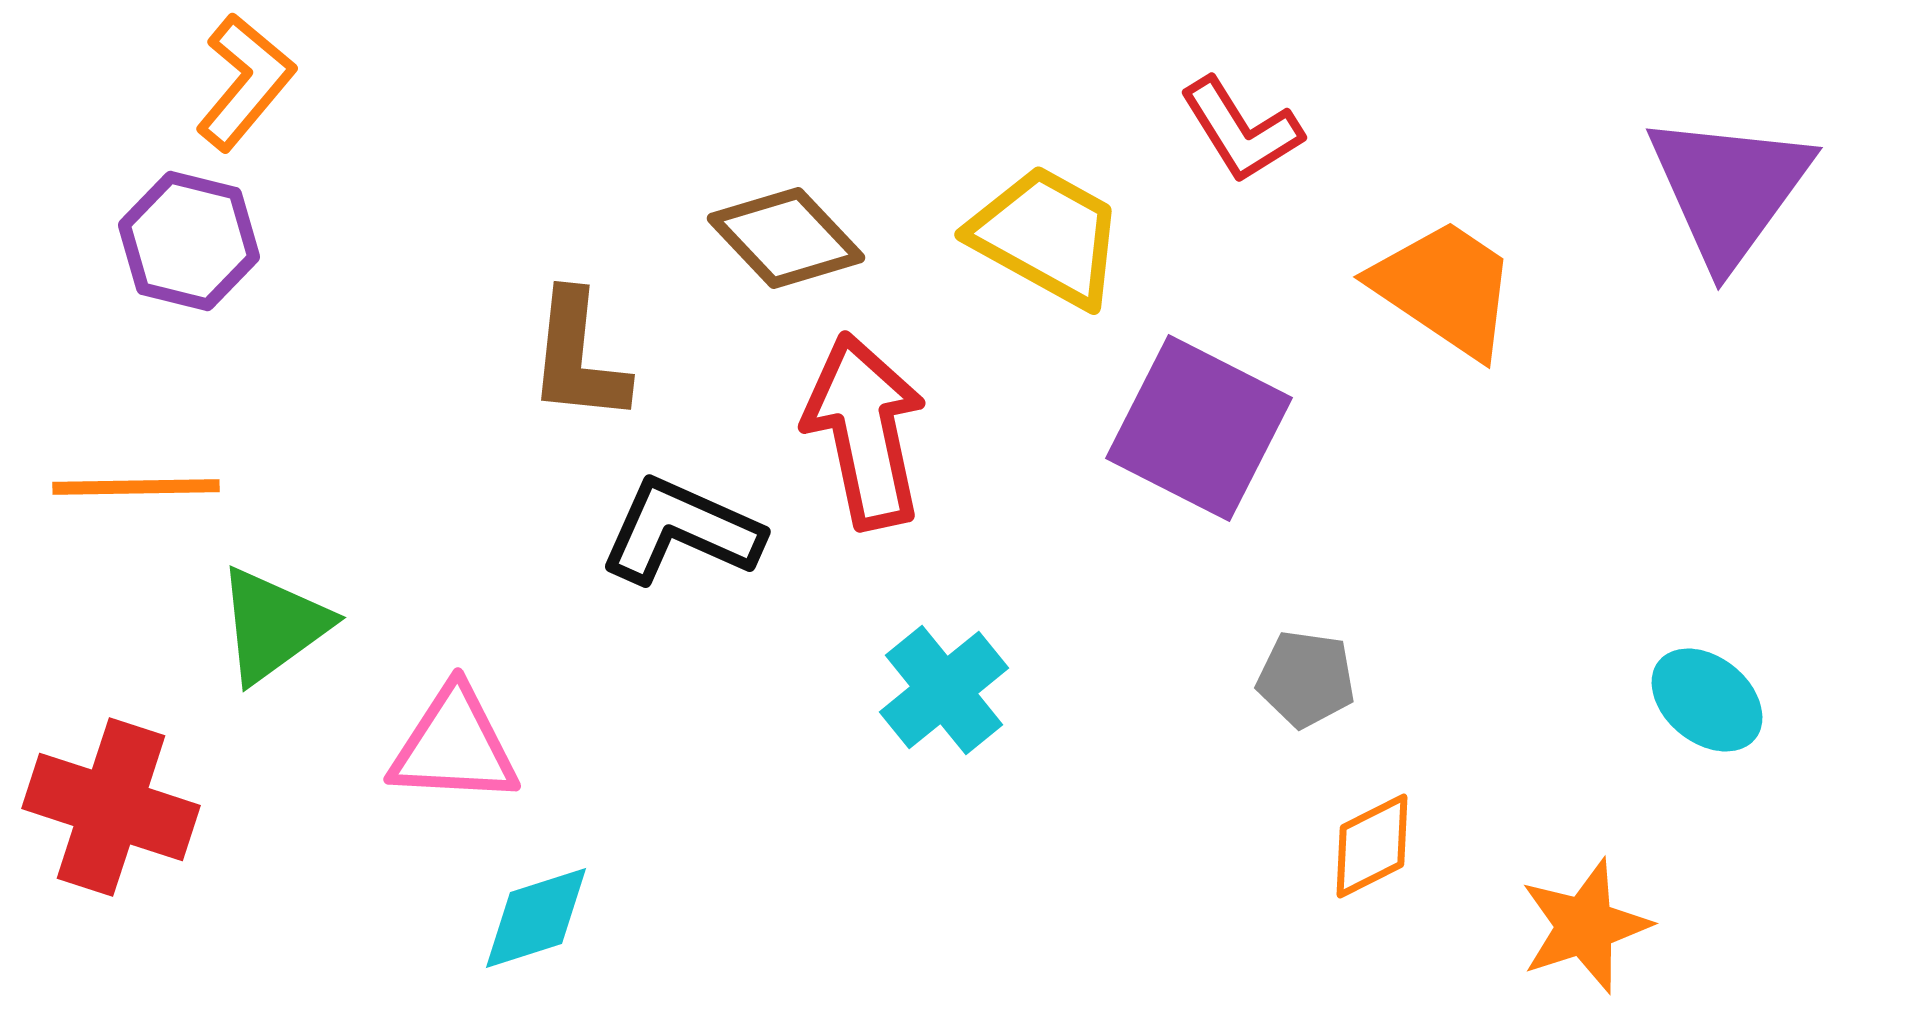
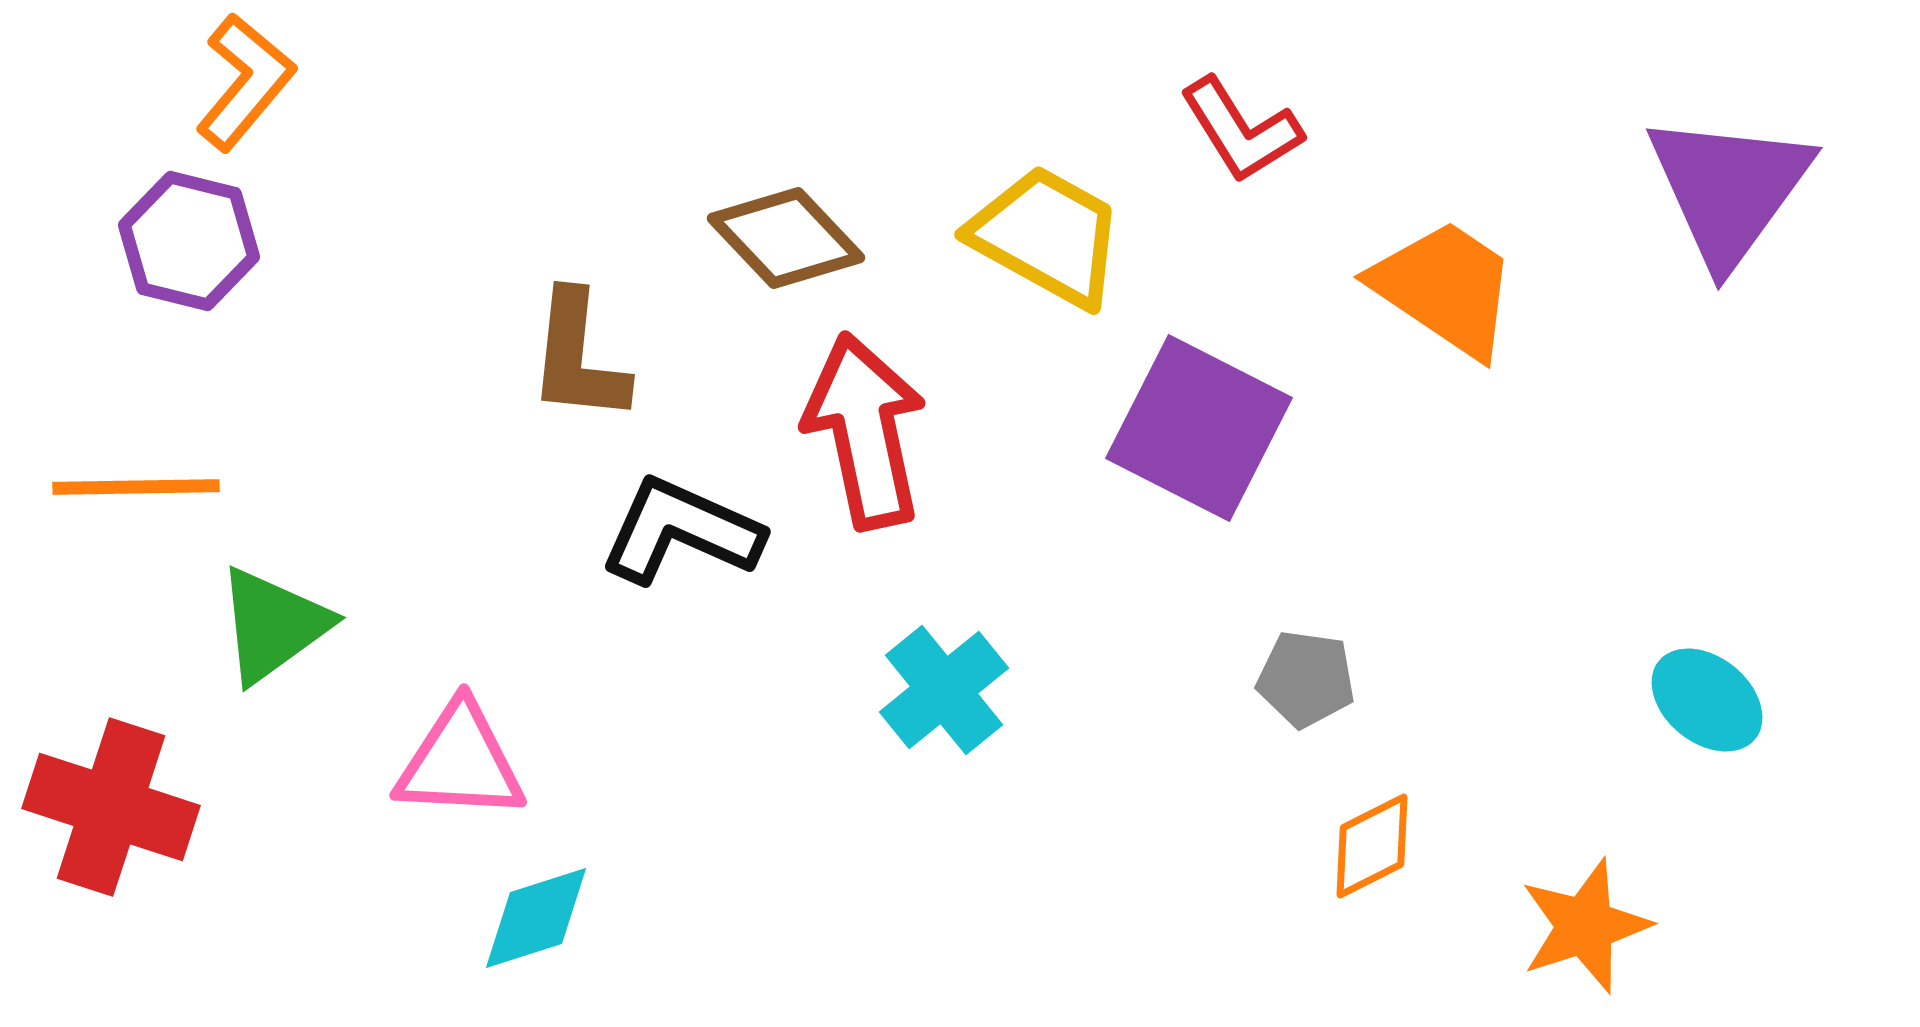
pink triangle: moved 6 px right, 16 px down
